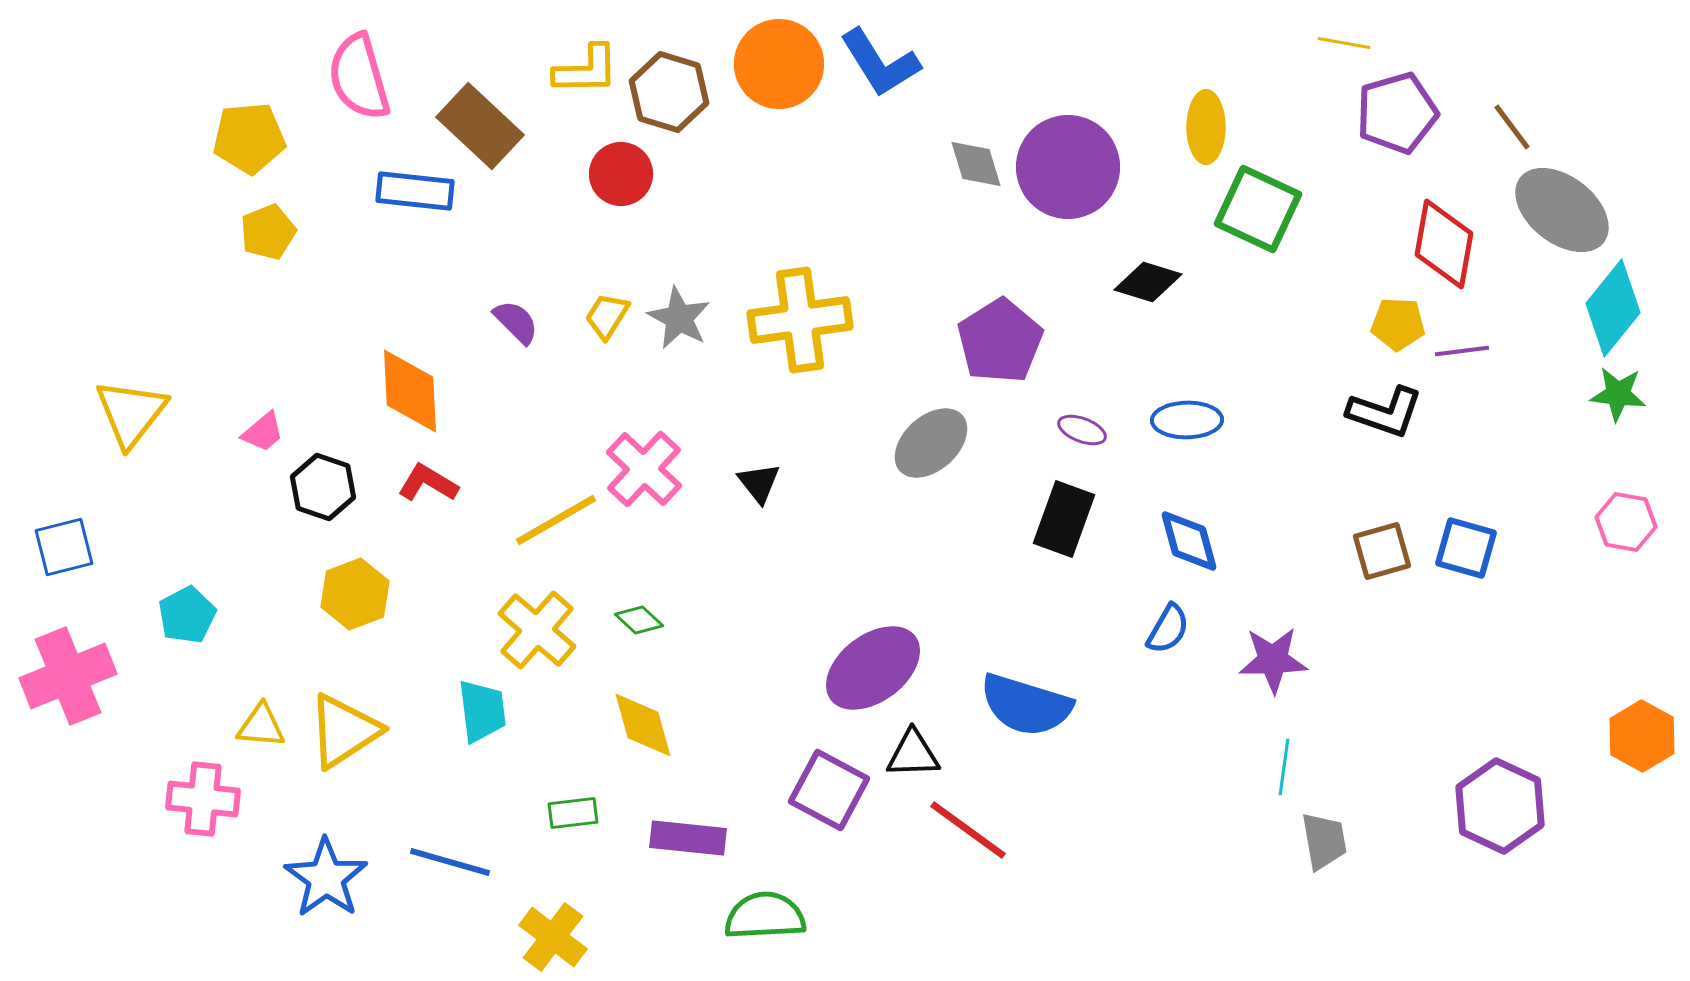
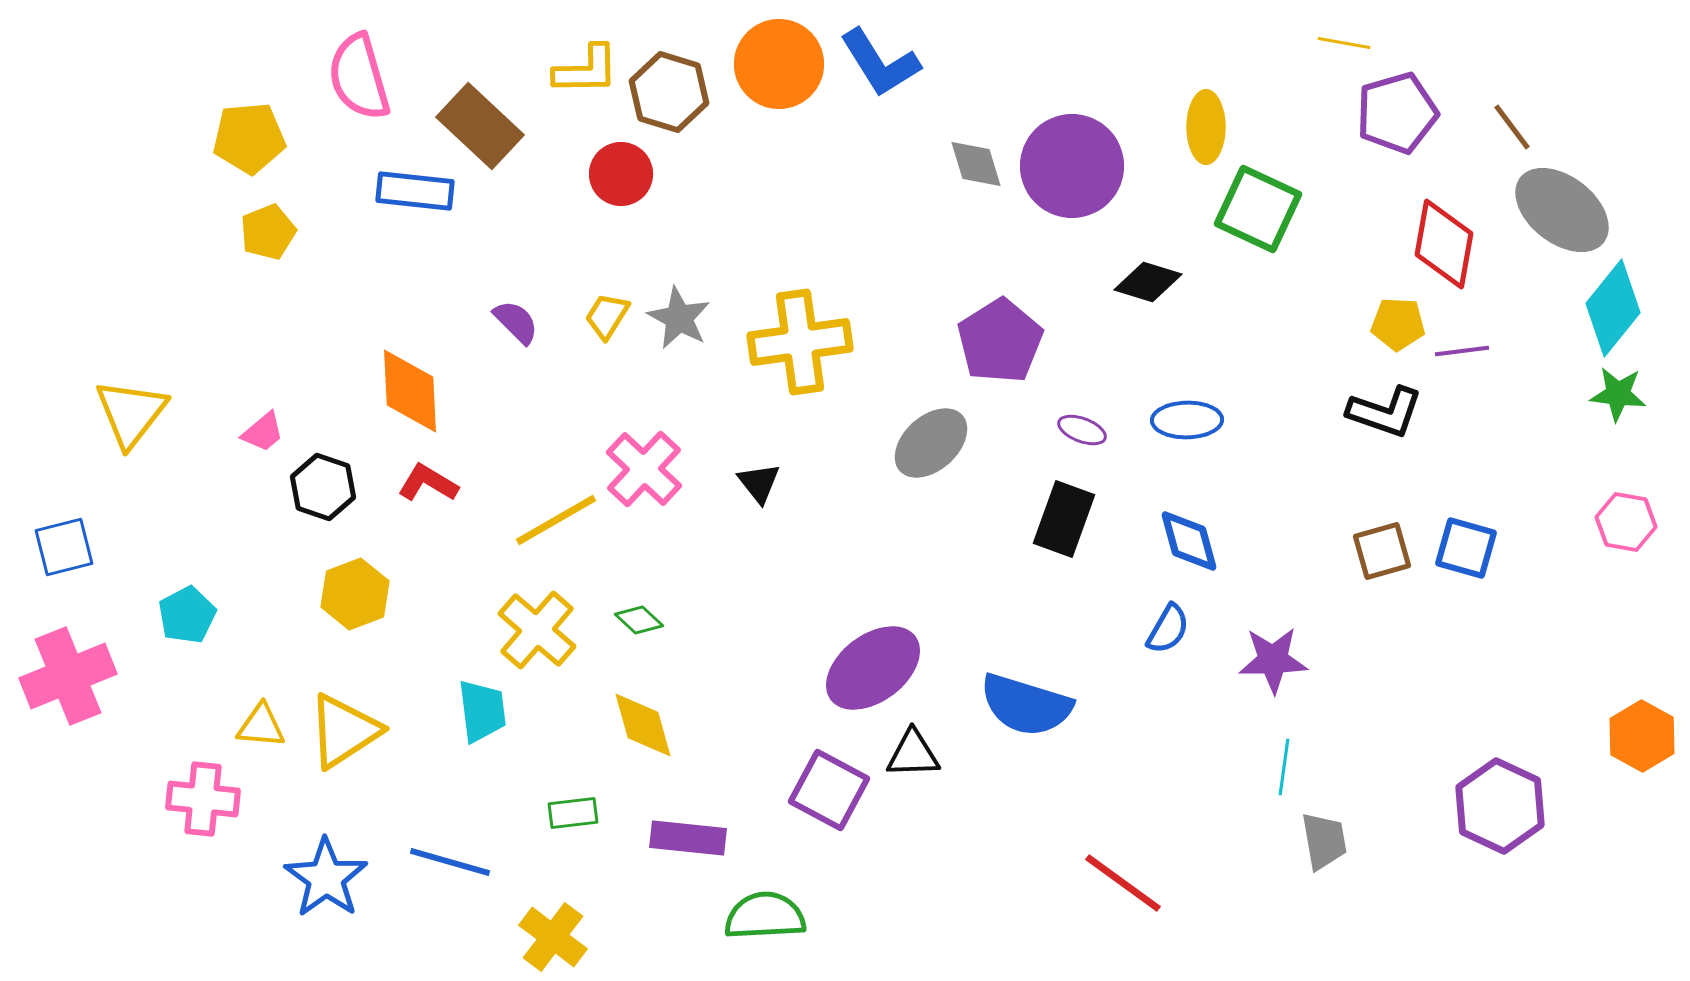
purple circle at (1068, 167): moved 4 px right, 1 px up
yellow cross at (800, 320): moved 22 px down
red line at (968, 830): moved 155 px right, 53 px down
